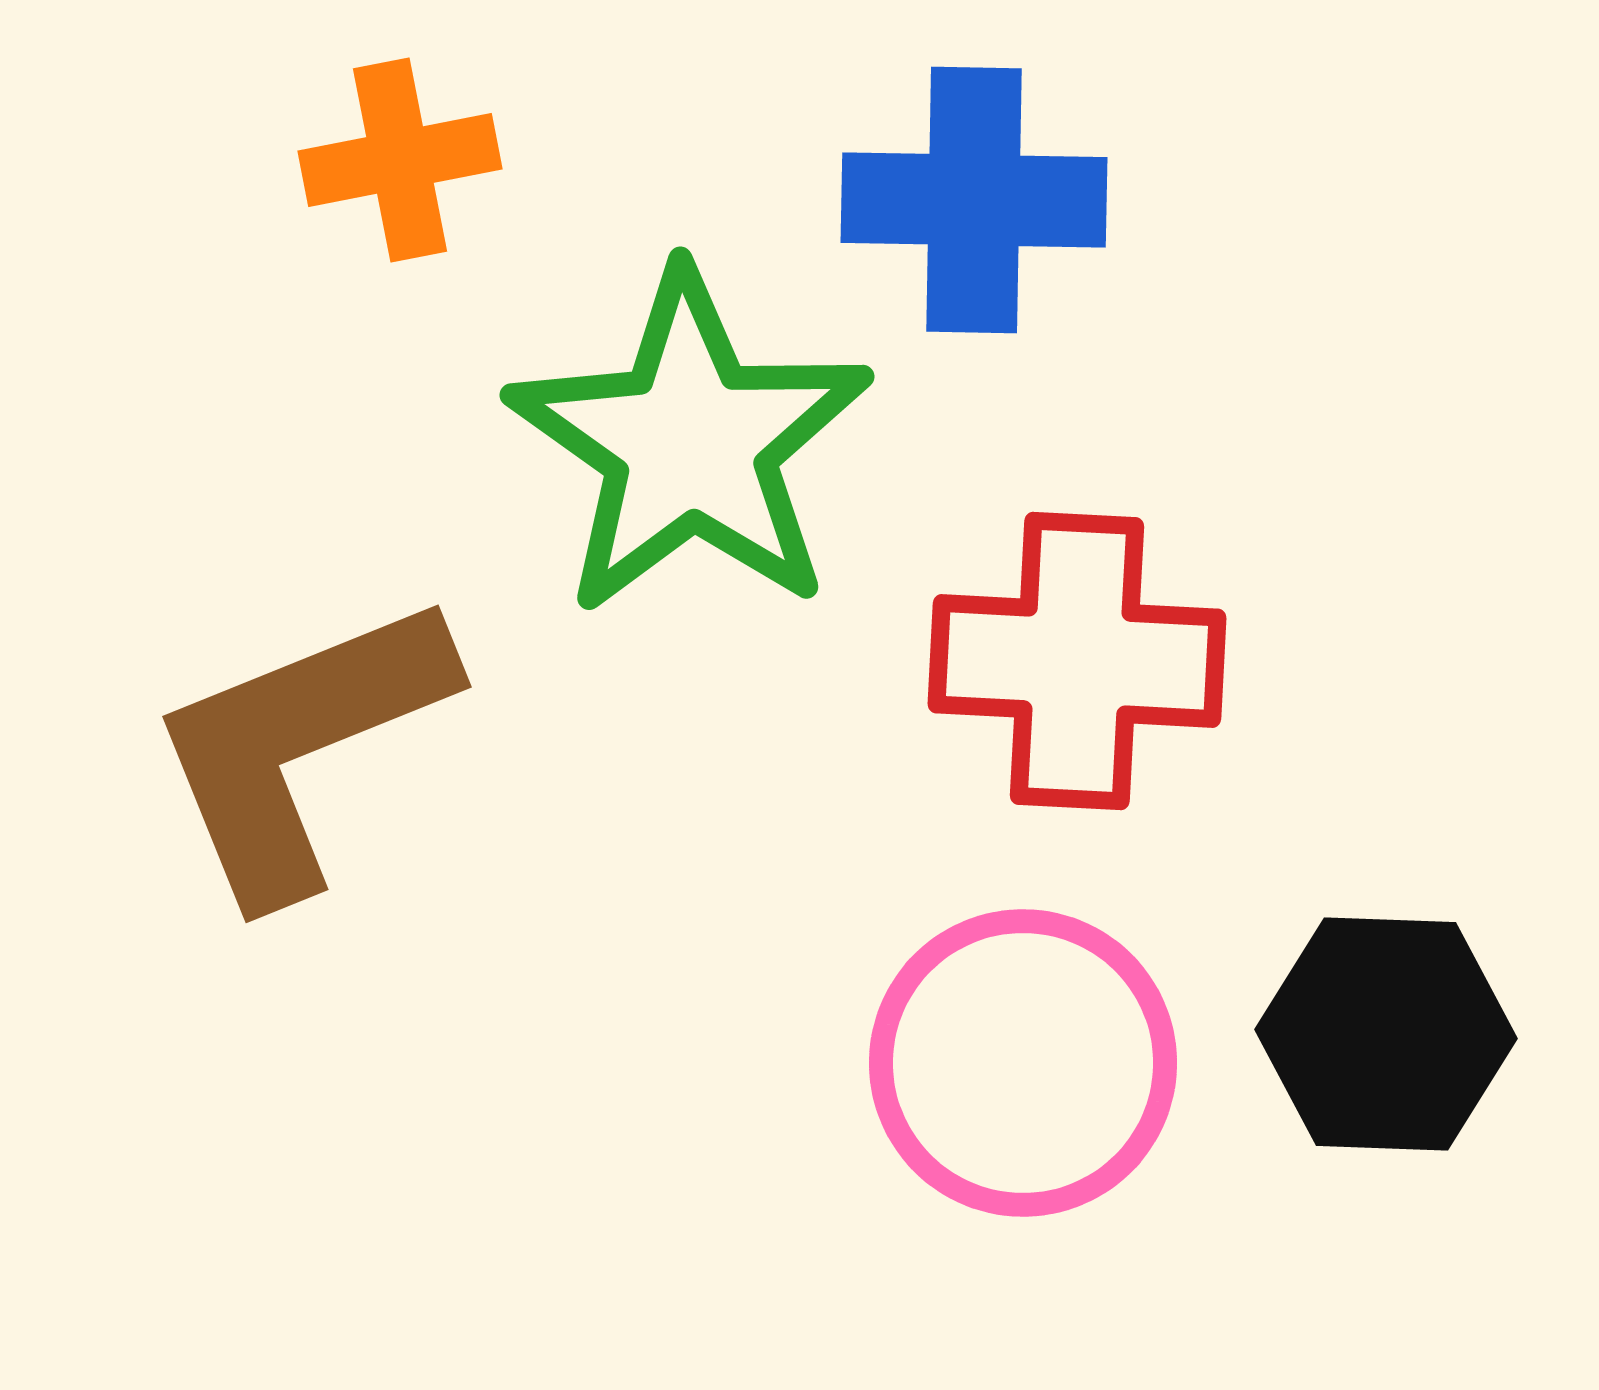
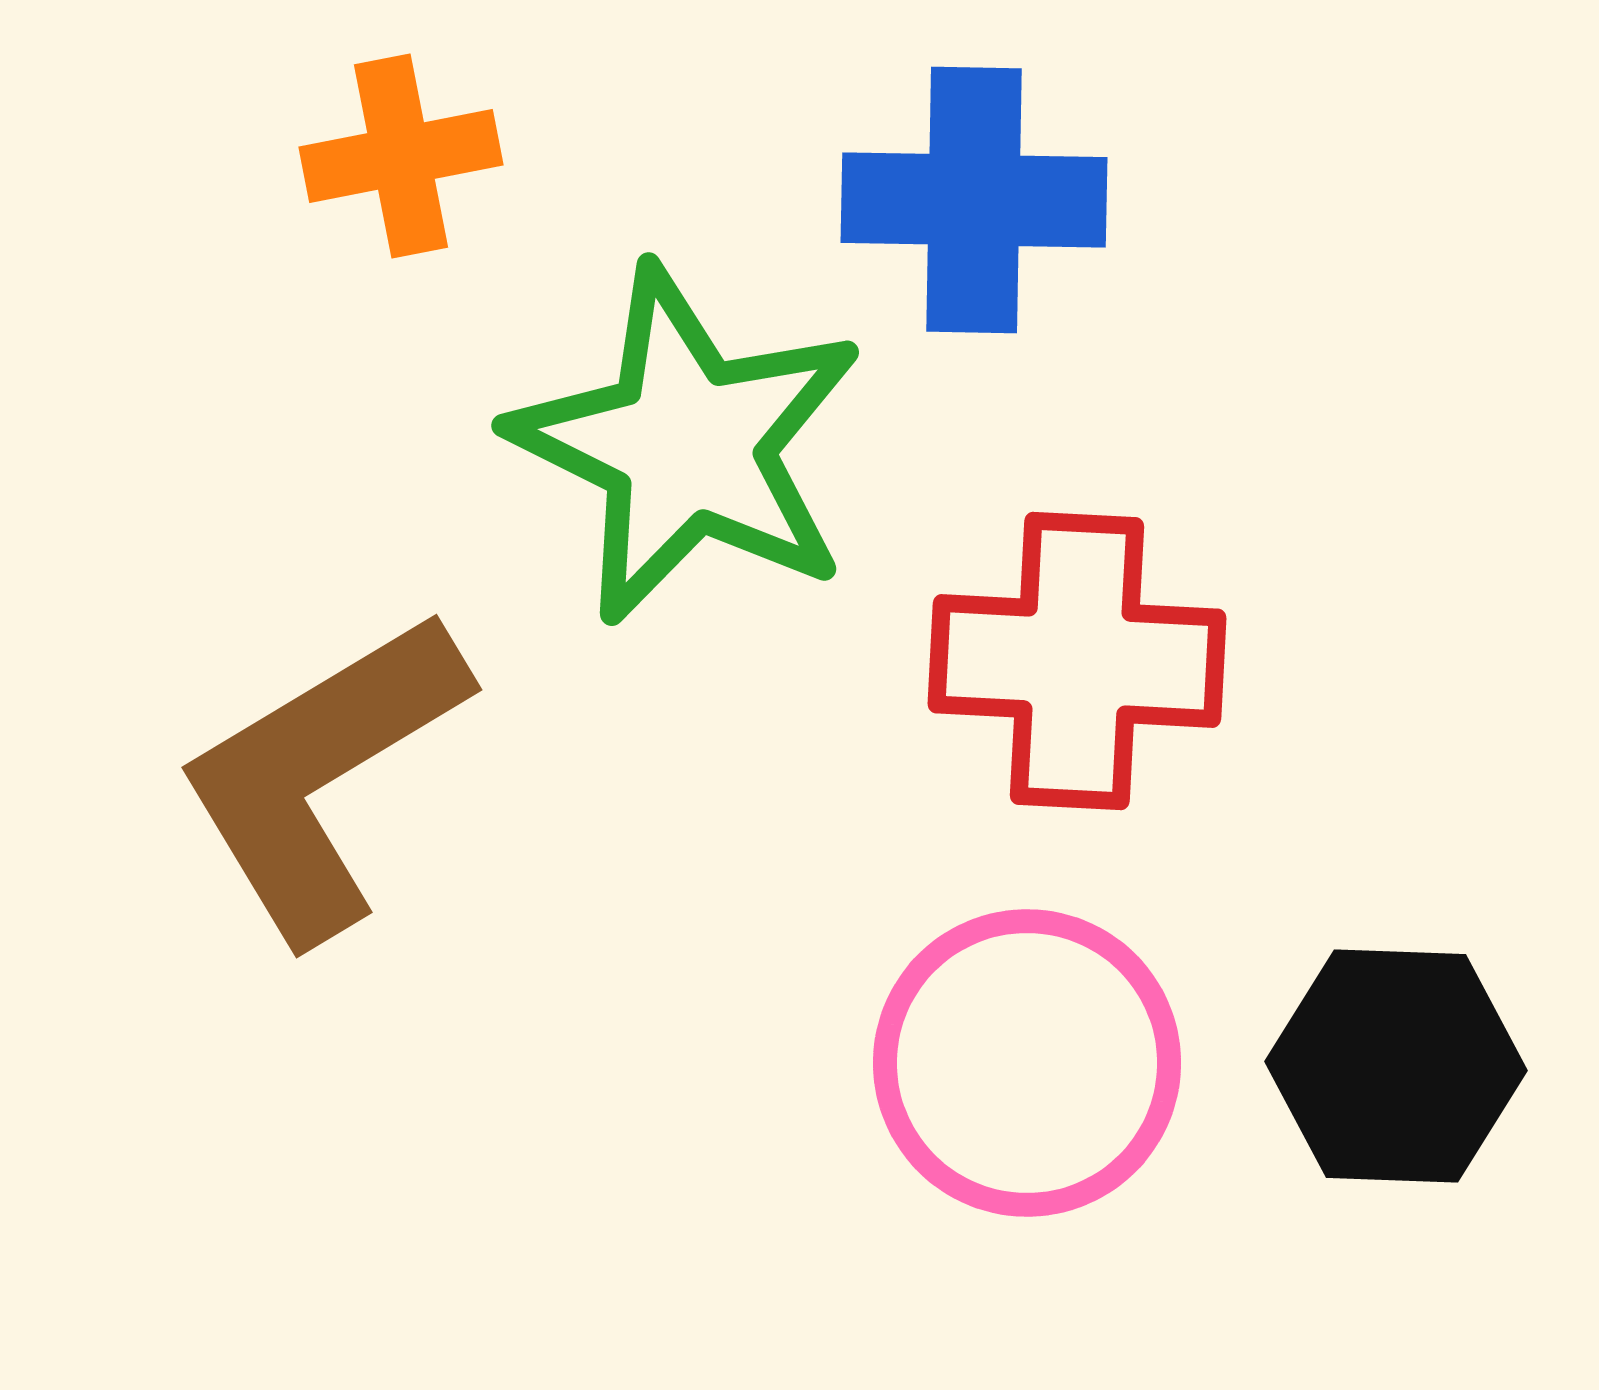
orange cross: moved 1 px right, 4 px up
green star: moved 3 px left, 2 px down; rotated 9 degrees counterclockwise
brown L-shape: moved 22 px right, 29 px down; rotated 9 degrees counterclockwise
black hexagon: moved 10 px right, 32 px down
pink circle: moved 4 px right
